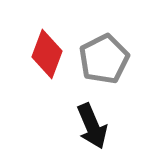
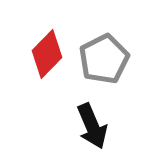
red diamond: rotated 24 degrees clockwise
